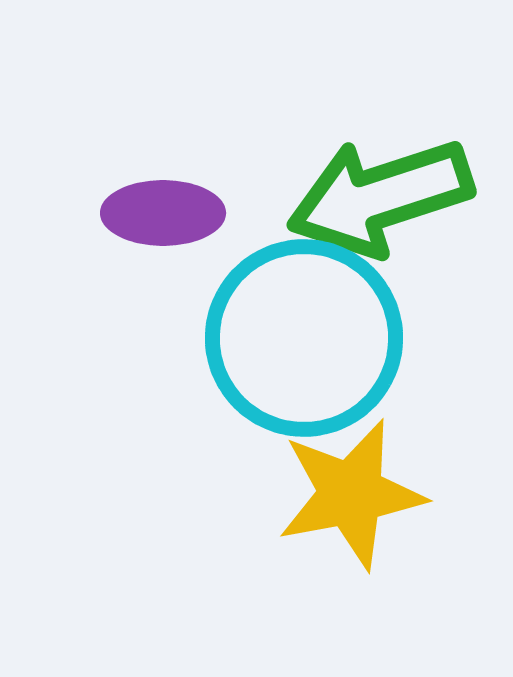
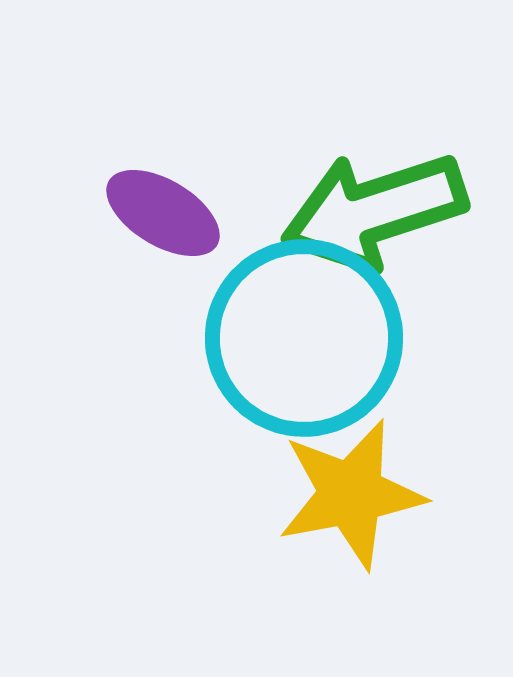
green arrow: moved 6 px left, 14 px down
purple ellipse: rotated 31 degrees clockwise
